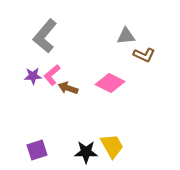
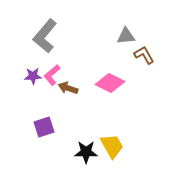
brown L-shape: rotated 145 degrees counterclockwise
purple square: moved 7 px right, 23 px up
